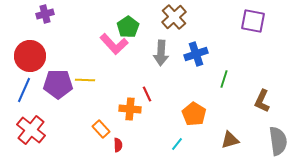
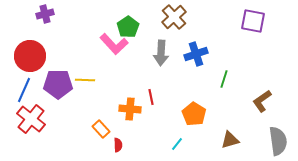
red line: moved 4 px right, 3 px down; rotated 14 degrees clockwise
brown L-shape: rotated 30 degrees clockwise
red cross: moved 11 px up
